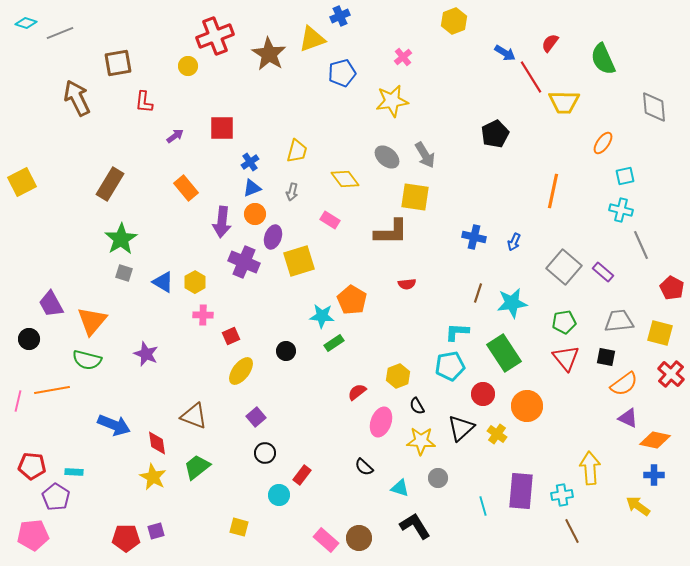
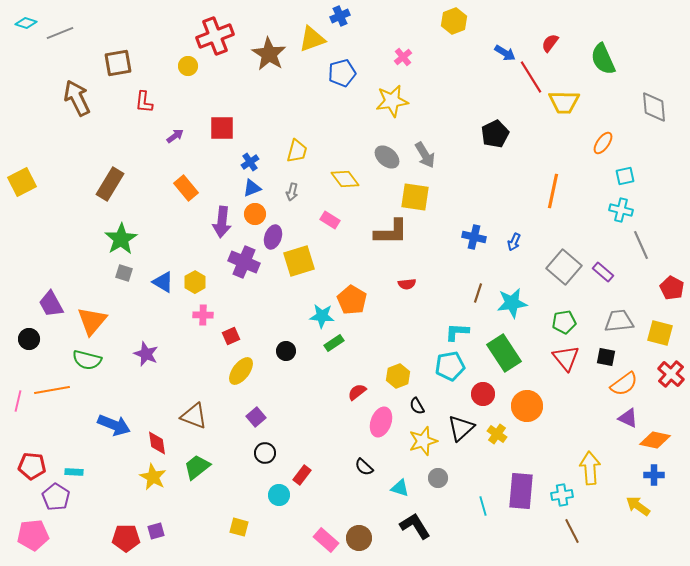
yellow star at (421, 441): moved 2 px right; rotated 20 degrees counterclockwise
